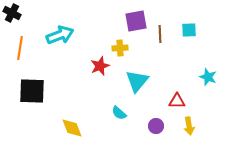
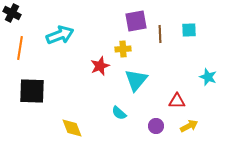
yellow cross: moved 3 px right, 1 px down
cyan triangle: moved 1 px left, 1 px up
yellow arrow: rotated 108 degrees counterclockwise
